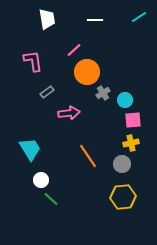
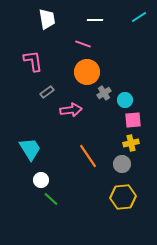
pink line: moved 9 px right, 6 px up; rotated 63 degrees clockwise
gray cross: moved 1 px right
pink arrow: moved 2 px right, 3 px up
